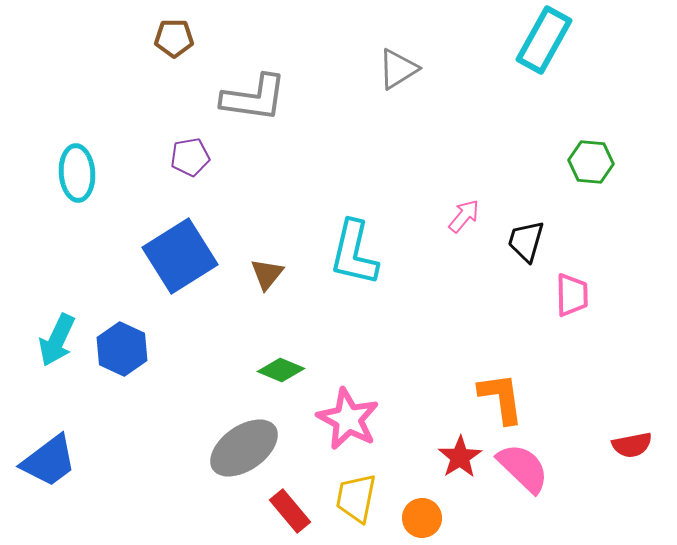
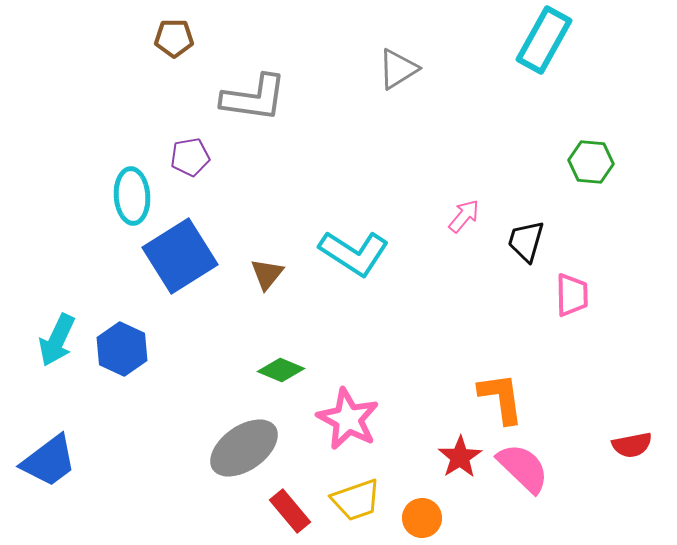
cyan ellipse: moved 55 px right, 23 px down
cyan L-shape: rotated 70 degrees counterclockwise
yellow trapezoid: moved 2 px down; rotated 120 degrees counterclockwise
